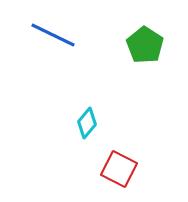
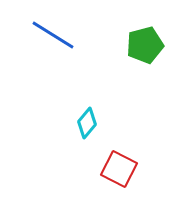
blue line: rotated 6 degrees clockwise
green pentagon: rotated 24 degrees clockwise
